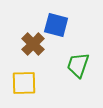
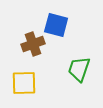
brown cross: rotated 25 degrees clockwise
green trapezoid: moved 1 px right, 4 px down
